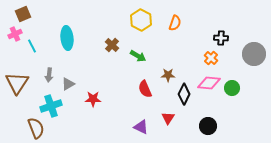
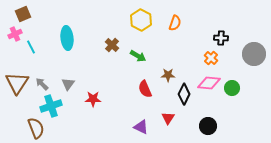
cyan line: moved 1 px left, 1 px down
gray arrow: moved 7 px left, 9 px down; rotated 128 degrees clockwise
gray triangle: rotated 24 degrees counterclockwise
